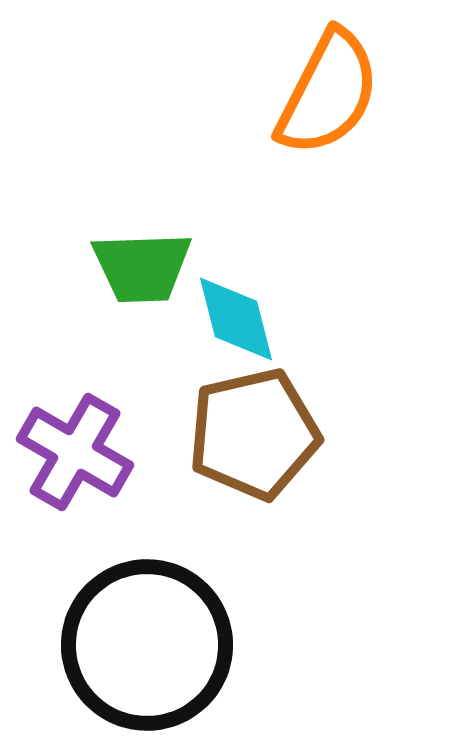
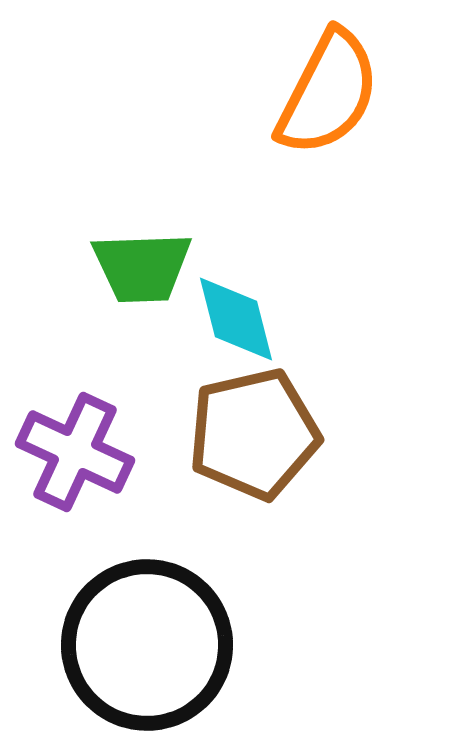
purple cross: rotated 5 degrees counterclockwise
